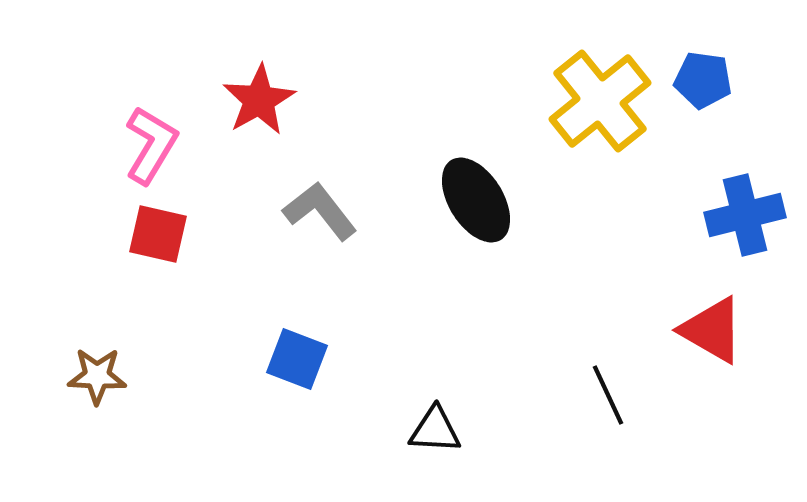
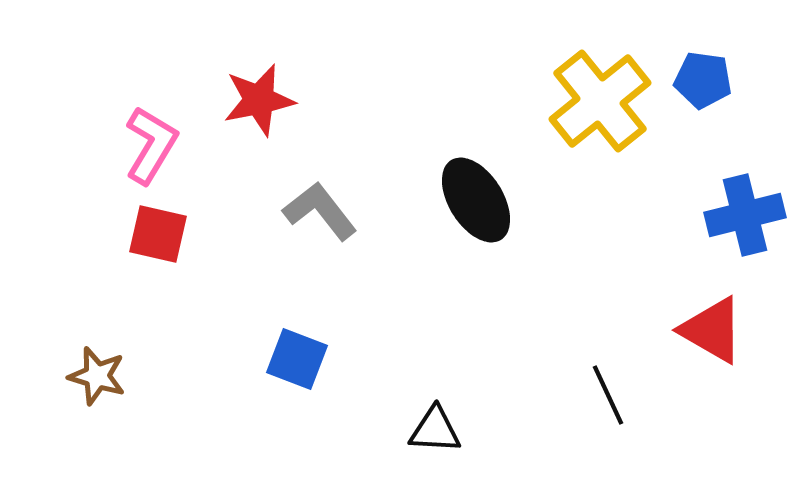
red star: rotated 18 degrees clockwise
brown star: rotated 14 degrees clockwise
